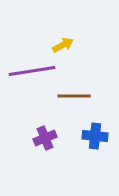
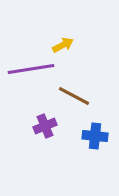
purple line: moved 1 px left, 2 px up
brown line: rotated 28 degrees clockwise
purple cross: moved 12 px up
